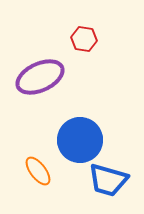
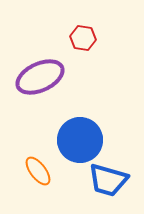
red hexagon: moved 1 px left, 1 px up
